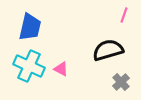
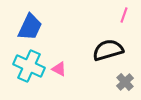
blue trapezoid: rotated 12 degrees clockwise
pink triangle: moved 2 px left
gray cross: moved 4 px right
